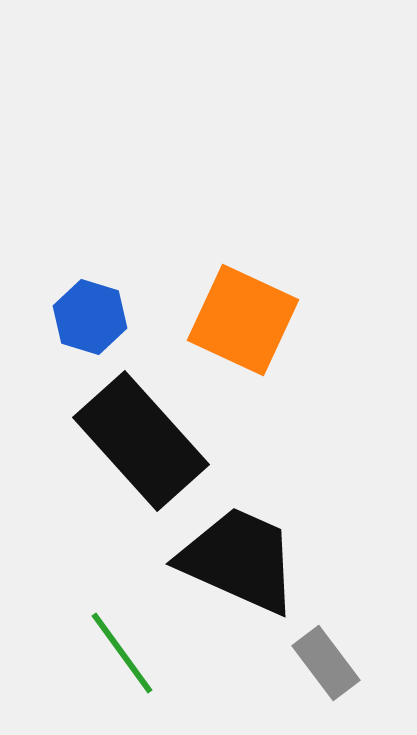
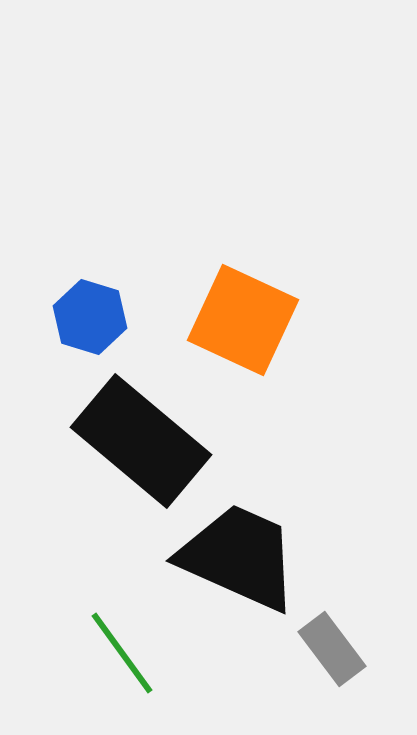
black rectangle: rotated 8 degrees counterclockwise
black trapezoid: moved 3 px up
gray rectangle: moved 6 px right, 14 px up
